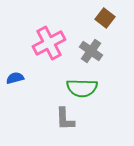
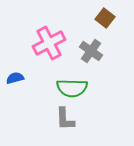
green semicircle: moved 10 px left
